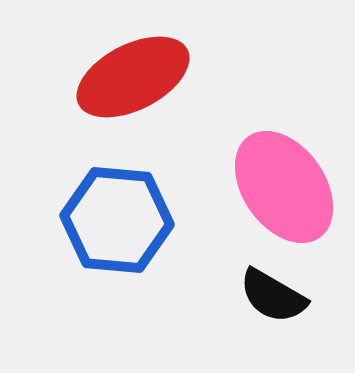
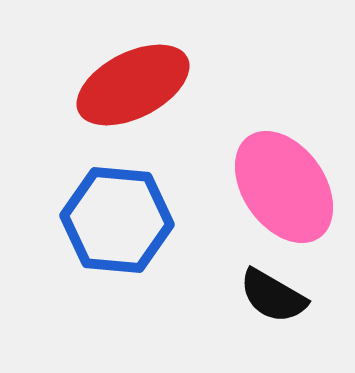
red ellipse: moved 8 px down
